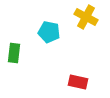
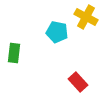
cyan pentagon: moved 8 px right
red rectangle: rotated 36 degrees clockwise
